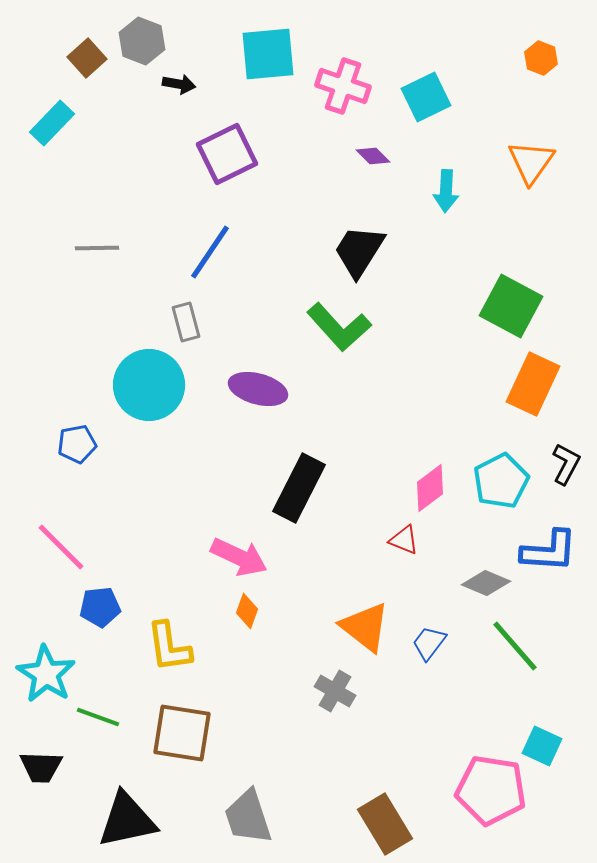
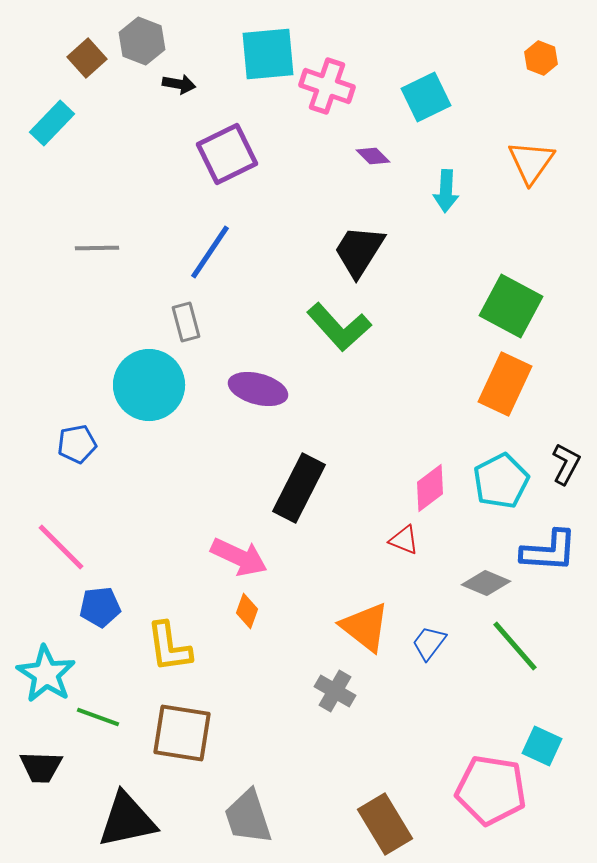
pink cross at (343, 86): moved 16 px left
orange rectangle at (533, 384): moved 28 px left
